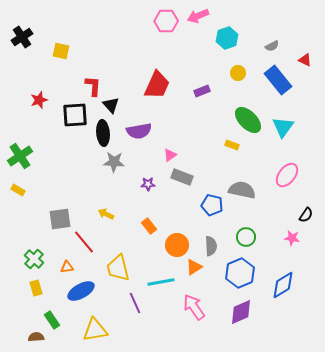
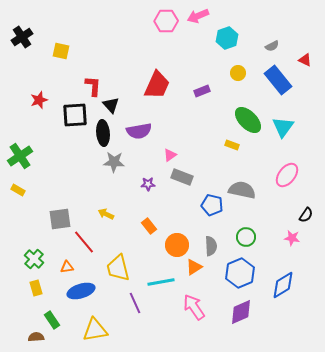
blue ellipse at (81, 291): rotated 12 degrees clockwise
